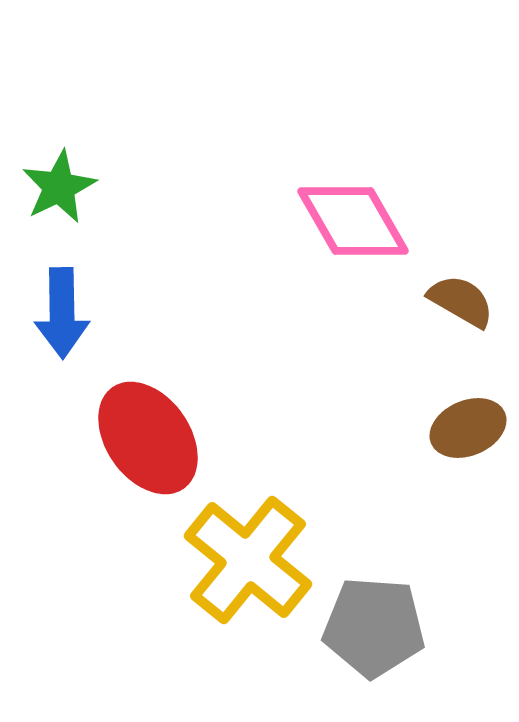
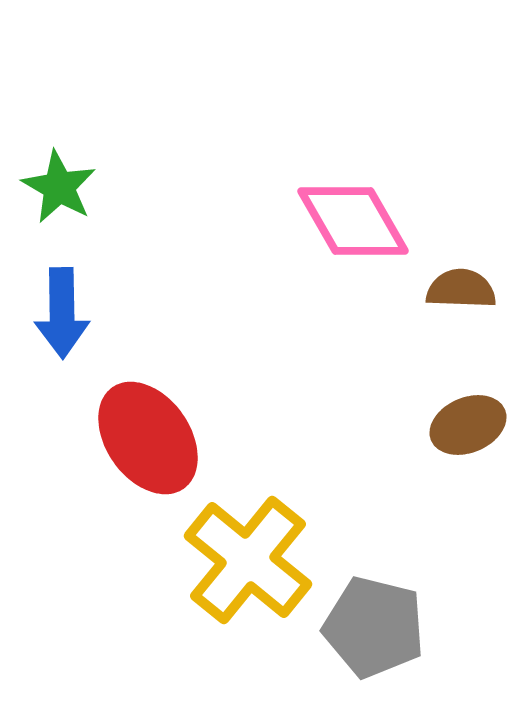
green star: rotated 16 degrees counterclockwise
brown semicircle: moved 12 px up; rotated 28 degrees counterclockwise
brown ellipse: moved 3 px up
gray pentagon: rotated 10 degrees clockwise
